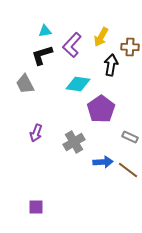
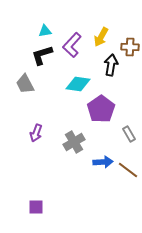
gray rectangle: moved 1 px left, 3 px up; rotated 35 degrees clockwise
